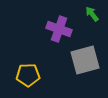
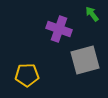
yellow pentagon: moved 1 px left
